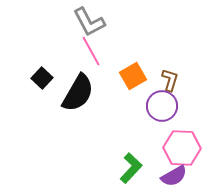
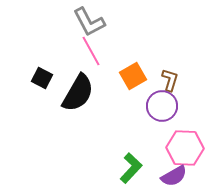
black square: rotated 15 degrees counterclockwise
pink hexagon: moved 3 px right
